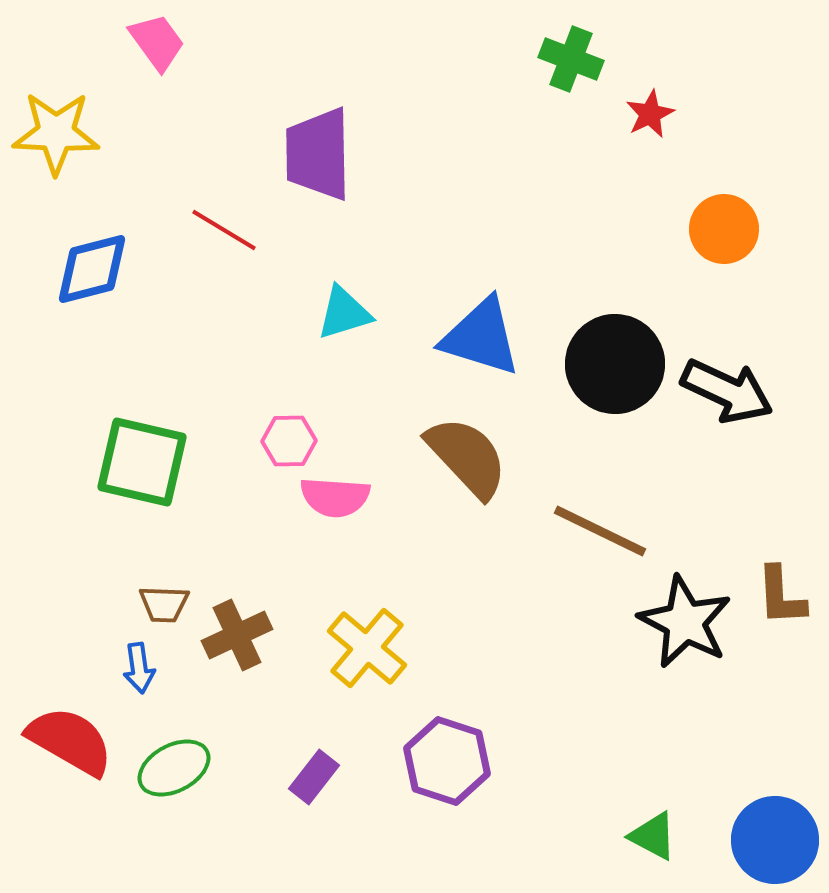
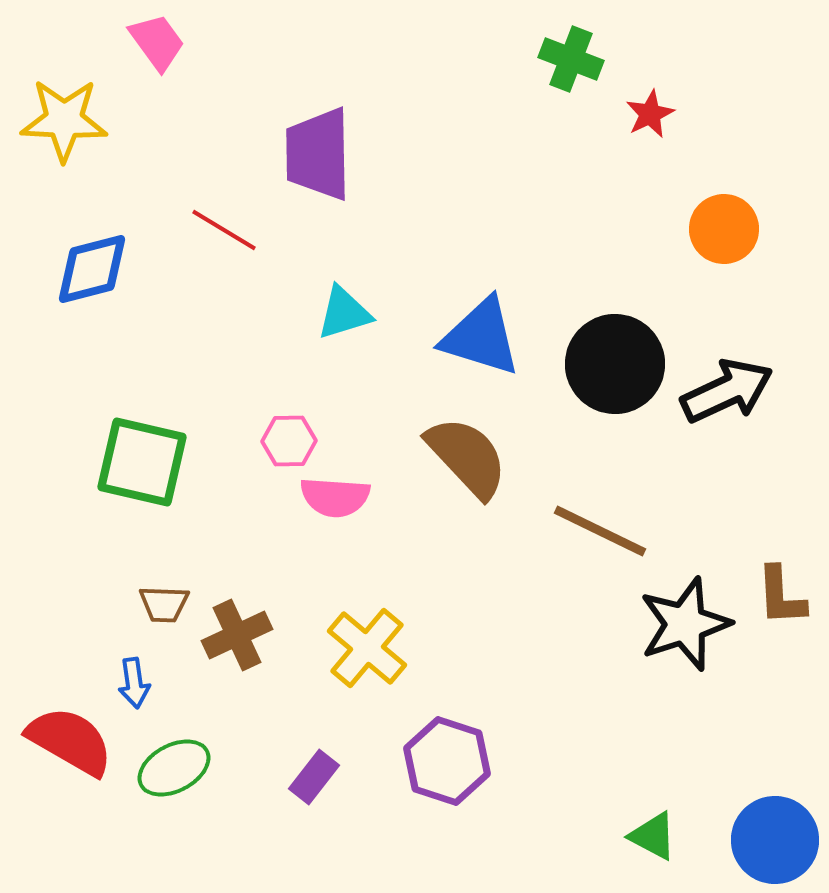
yellow star: moved 8 px right, 13 px up
black arrow: rotated 50 degrees counterclockwise
black star: moved 2 px down; rotated 26 degrees clockwise
blue arrow: moved 5 px left, 15 px down
